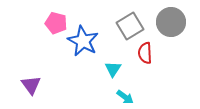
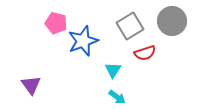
gray circle: moved 1 px right, 1 px up
blue star: rotated 24 degrees clockwise
red semicircle: rotated 105 degrees counterclockwise
cyan triangle: moved 1 px down
cyan arrow: moved 8 px left
